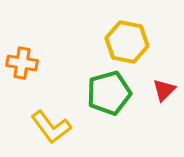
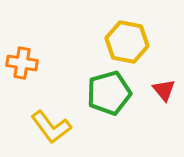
red triangle: rotated 25 degrees counterclockwise
